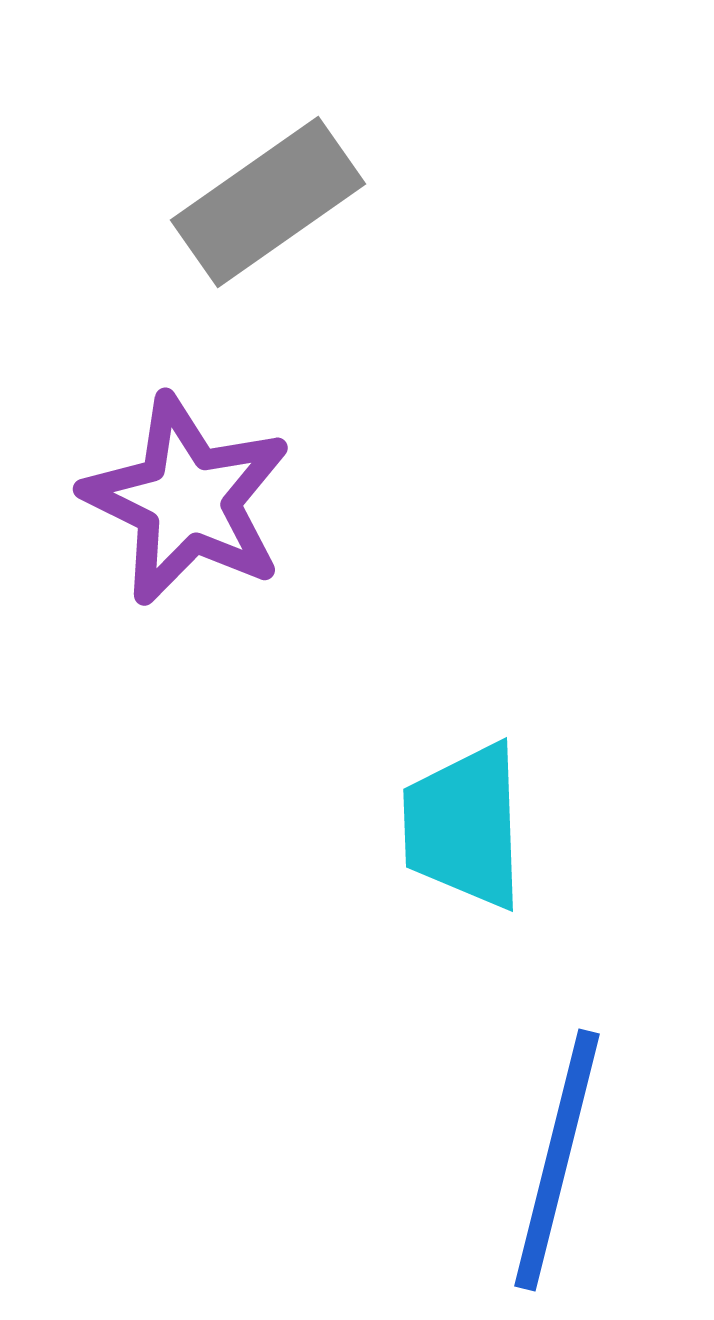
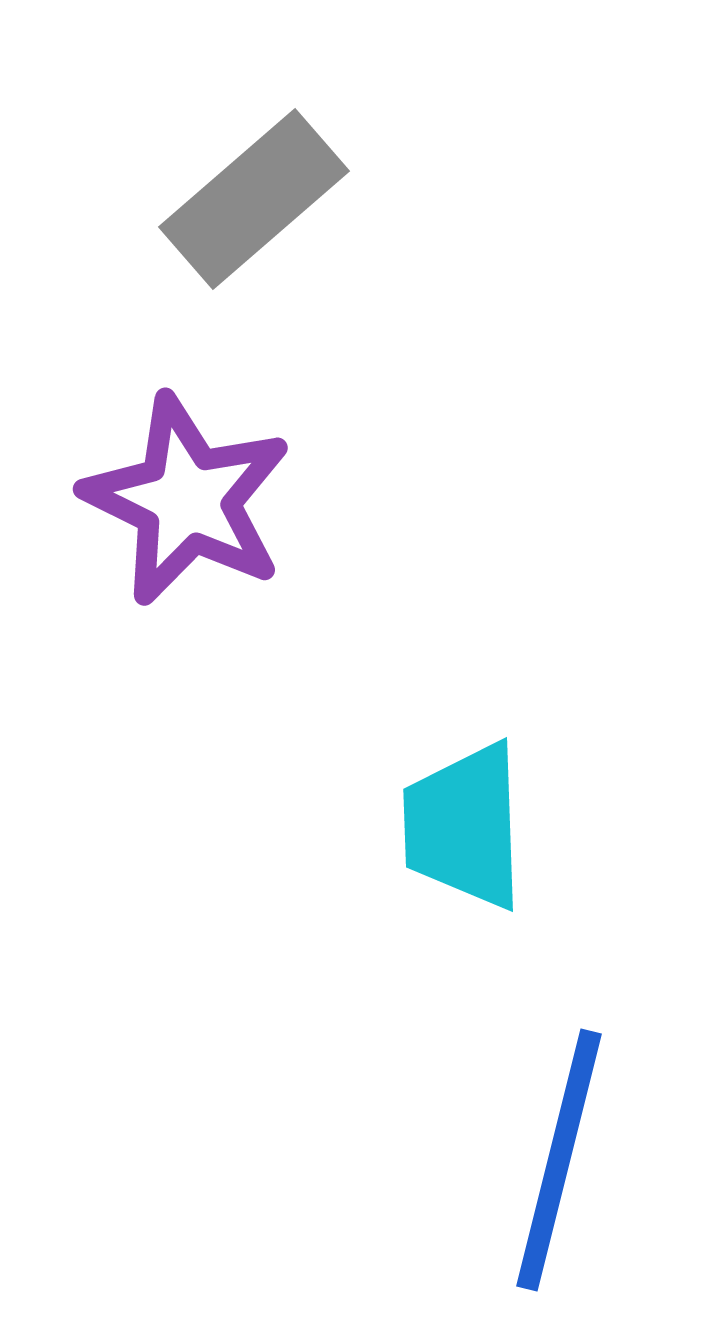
gray rectangle: moved 14 px left, 3 px up; rotated 6 degrees counterclockwise
blue line: moved 2 px right
